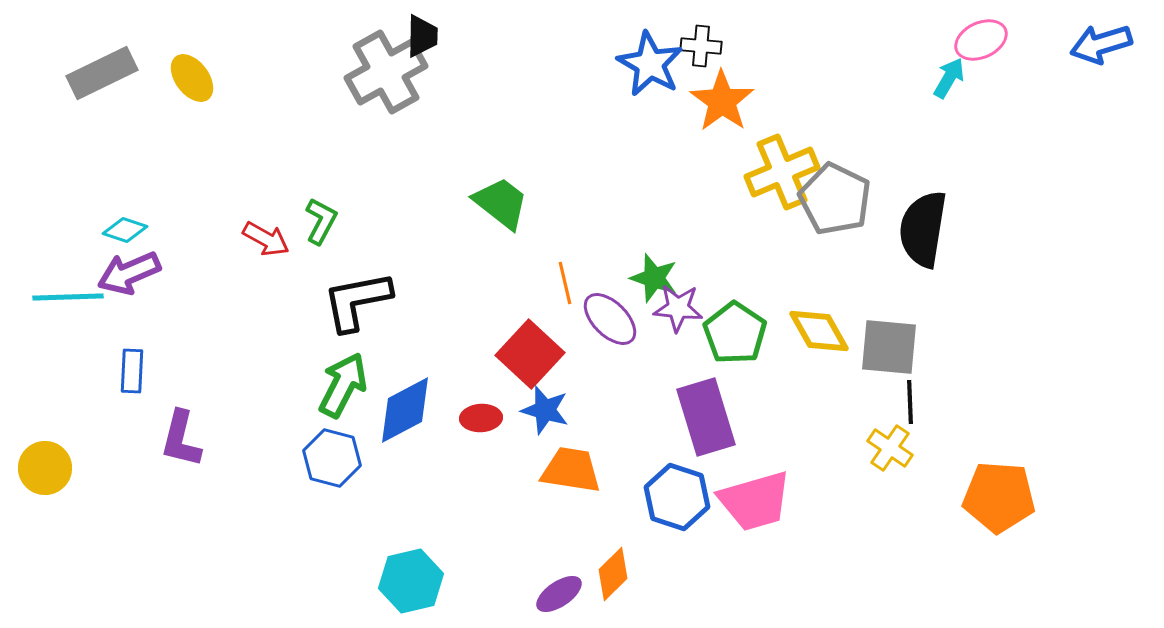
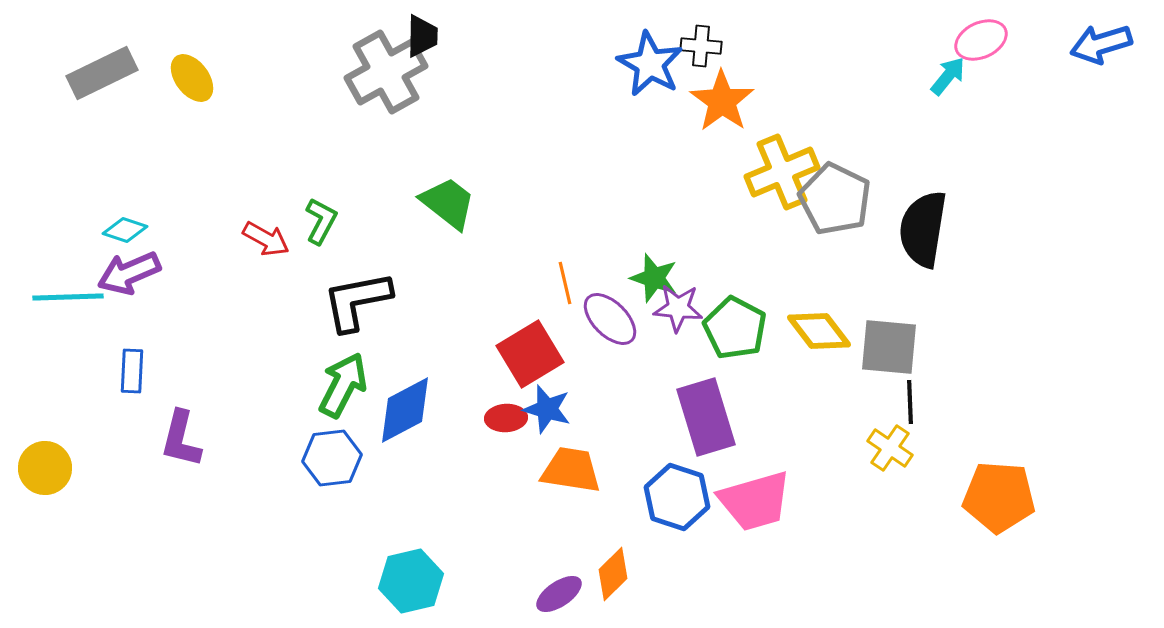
cyan arrow at (949, 78): moved 1 px left, 2 px up; rotated 9 degrees clockwise
green trapezoid at (501, 203): moved 53 px left
yellow diamond at (819, 331): rotated 8 degrees counterclockwise
green pentagon at (735, 333): moved 5 px up; rotated 6 degrees counterclockwise
red square at (530, 354): rotated 16 degrees clockwise
blue star at (545, 410): moved 2 px right, 1 px up
red ellipse at (481, 418): moved 25 px right
blue hexagon at (332, 458): rotated 22 degrees counterclockwise
